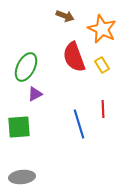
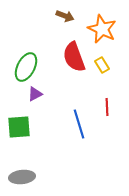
red line: moved 4 px right, 2 px up
